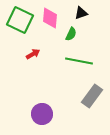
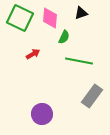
green square: moved 2 px up
green semicircle: moved 7 px left, 3 px down
